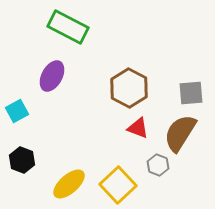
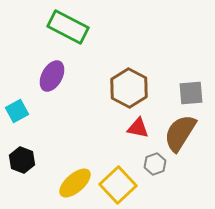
red triangle: rotated 10 degrees counterclockwise
gray hexagon: moved 3 px left, 1 px up; rotated 20 degrees clockwise
yellow ellipse: moved 6 px right, 1 px up
